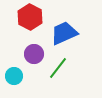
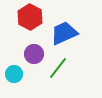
cyan circle: moved 2 px up
